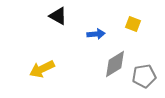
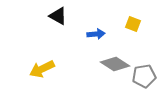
gray diamond: rotated 64 degrees clockwise
